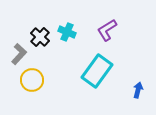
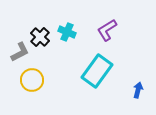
gray L-shape: moved 1 px right, 2 px up; rotated 20 degrees clockwise
